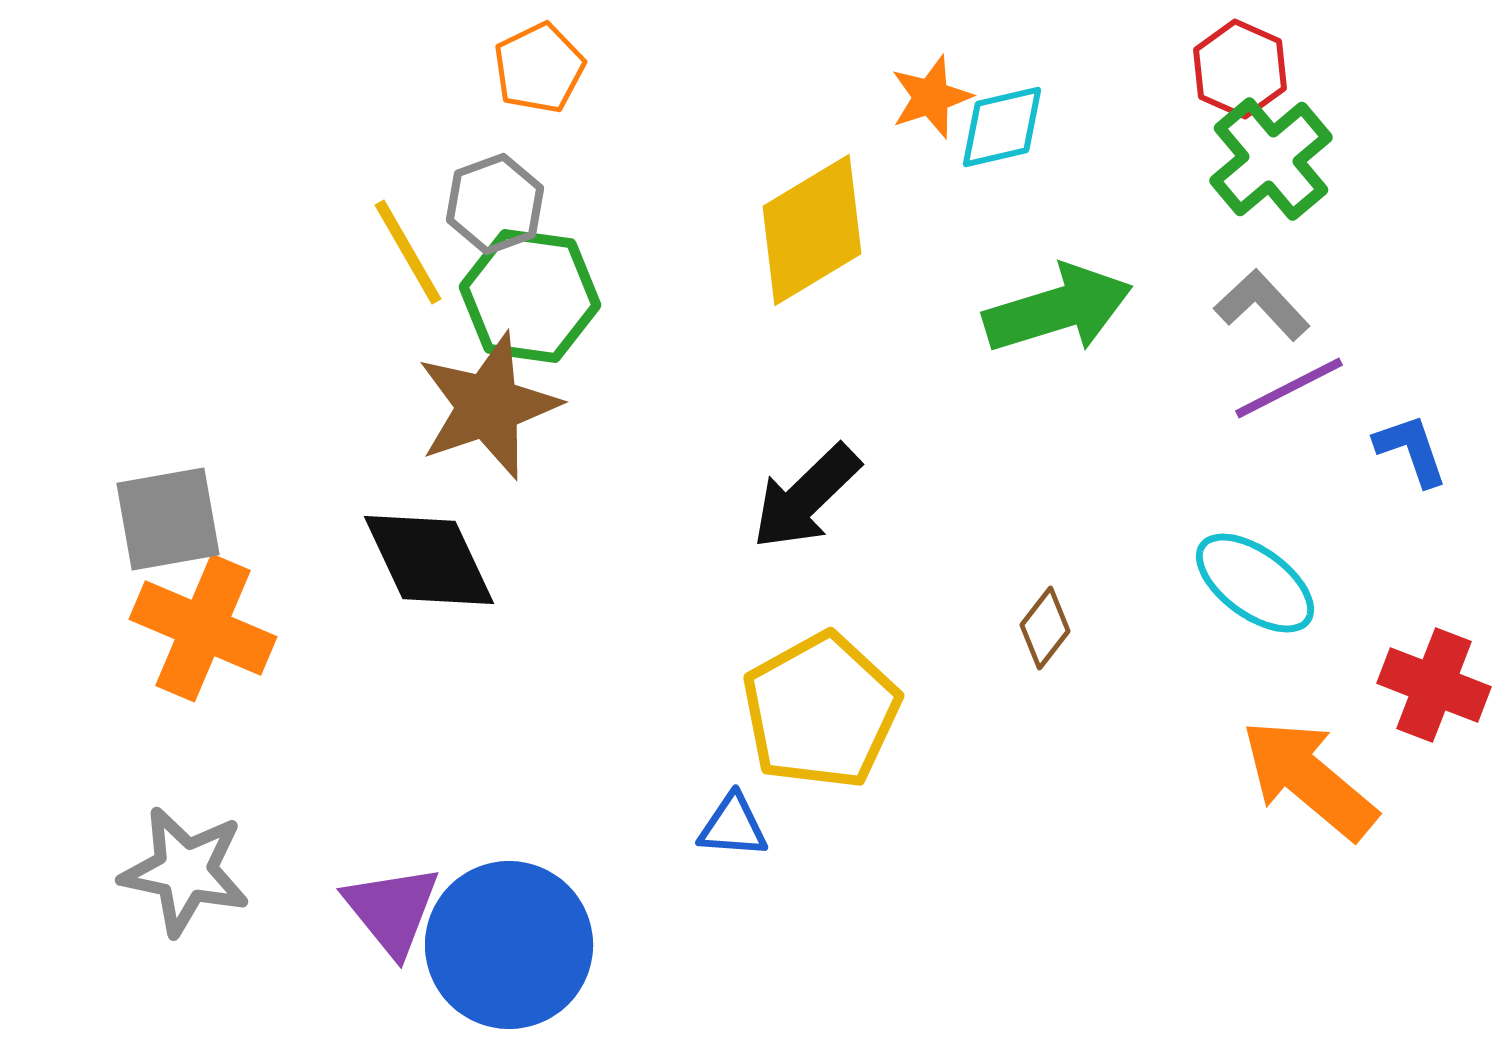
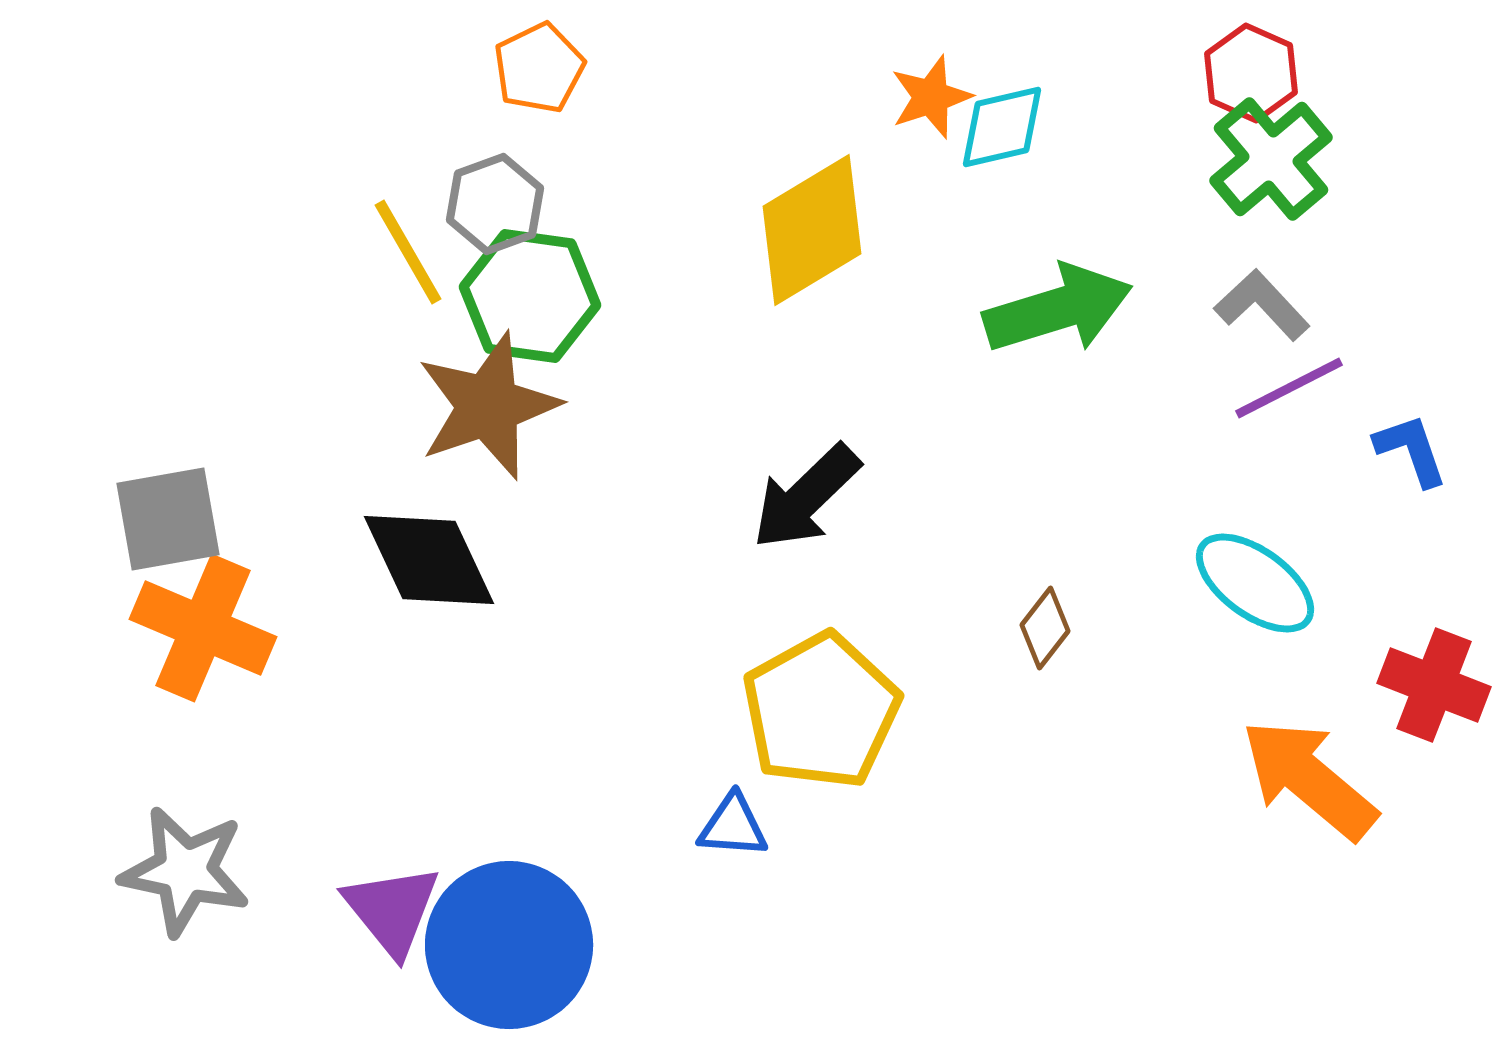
red hexagon: moved 11 px right, 4 px down
